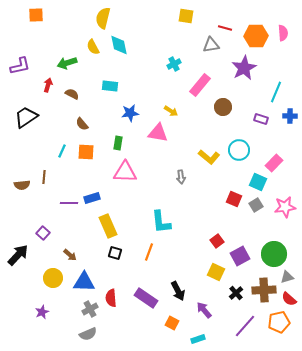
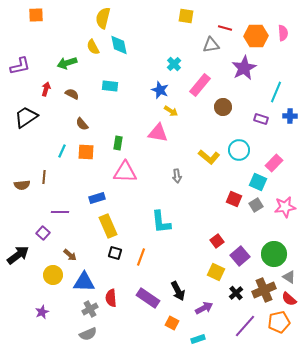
cyan cross at (174, 64): rotated 16 degrees counterclockwise
red arrow at (48, 85): moved 2 px left, 4 px down
blue star at (130, 113): moved 30 px right, 23 px up; rotated 30 degrees clockwise
gray arrow at (181, 177): moved 4 px left, 1 px up
blue rectangle at (92, 198): moved 5 px right
purple line at (69, 203): moved 9 px left, 9 px down
orange line at (149, 252): moved 8 px left, 5 px down
black arrow at (18, 255): rotated 10 degrees clockwise
purple square at (240, 256): rotated 12 degrees counterclockwise
gray triangle at (287, 277): moved 2 px right; rotated 48 degrees clockwise
yellow circle at (53, 278): moved 3 px up
brown cross at (264, 290): rotated 20 degrees counterclockwise
purple rectangle at (146, 298): moved 2 px right
purple arrow at (204, 310): moved 2 px up; rotated 102 degrees clockwise
